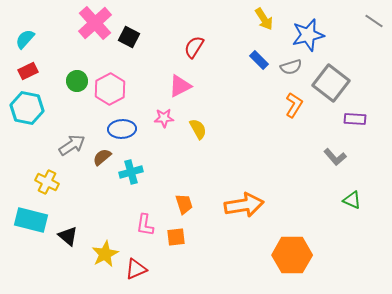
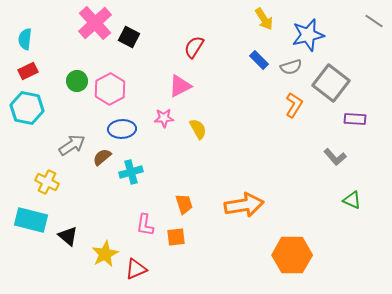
cyan semicircle: rotated 35 degrees counterclockwise
